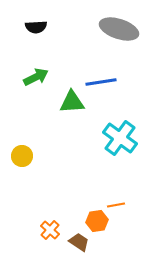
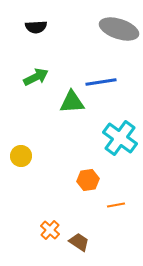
yellow circle: moved 1 px left
orange hexagon: moved 9 px left, 41 px up
